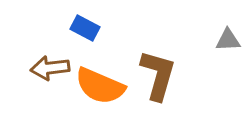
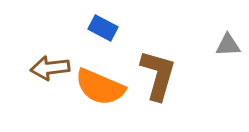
blue rectangle: moved 18 px right
gray triangle: moved 5 px down
orange semicircle: moved 1 px down
